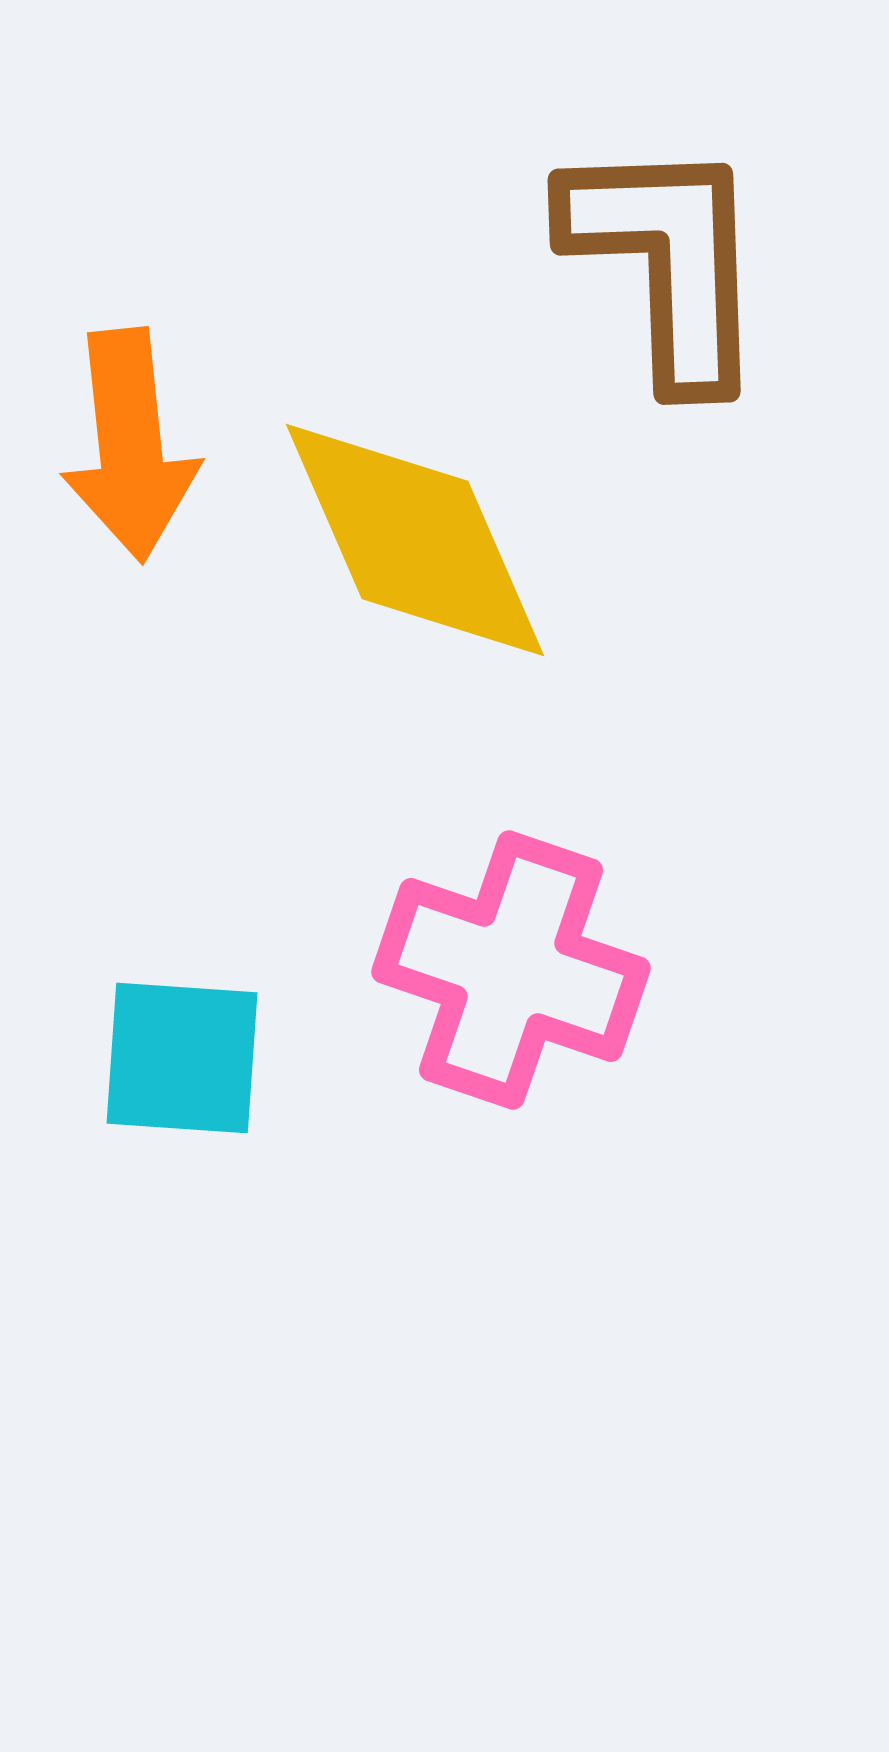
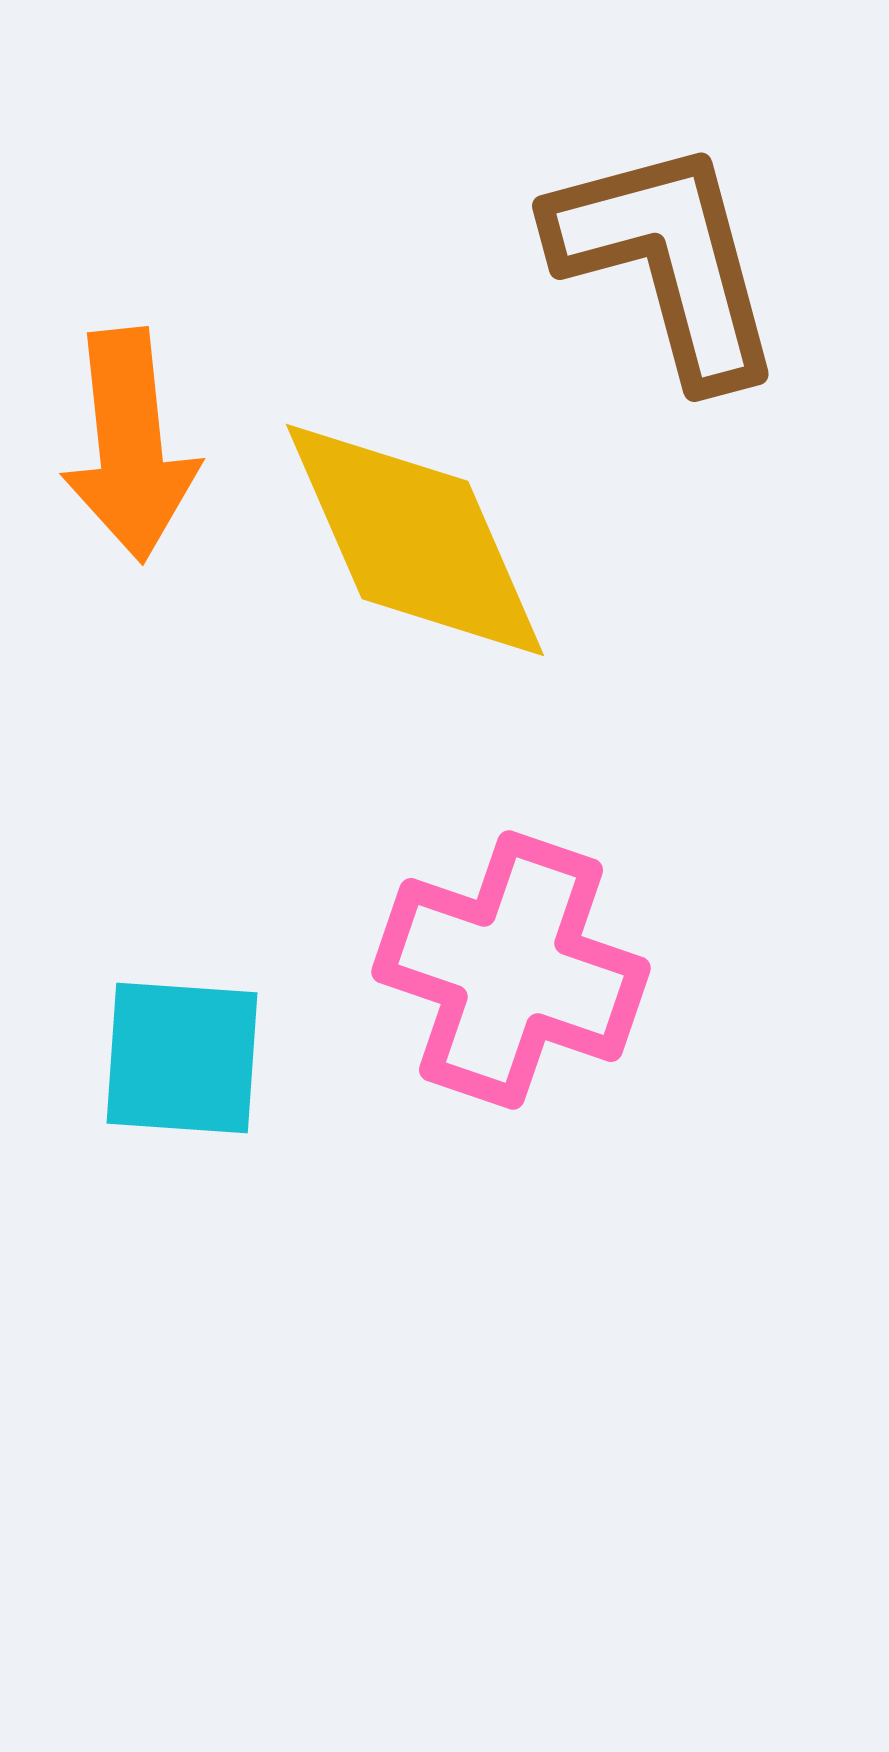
brown L-shape: rotated 13 degrees counterclockwise
